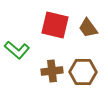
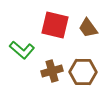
green L-shape: moved 5 px right
brown cross: rotated 10 degrees counterclockwise
